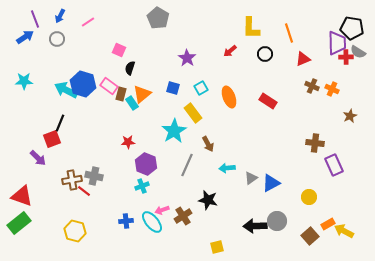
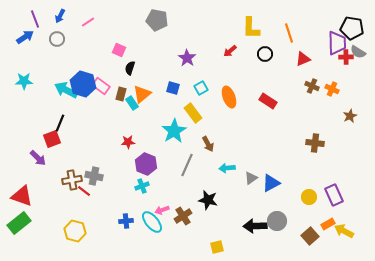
gray pentagon at (158, 18): moved 1 px left, 2 px down; rotated 20 degrees counterclockwise
pink rectangle at (109, 86): moved 8 px left
purple rectangle at (334, 165): moved 30 px down
